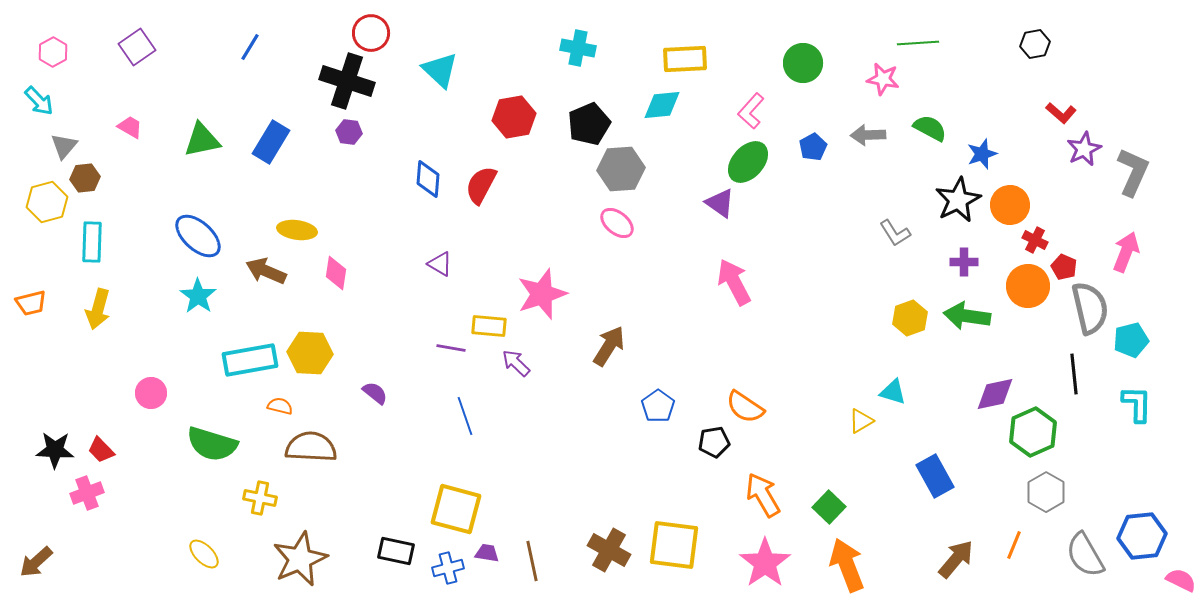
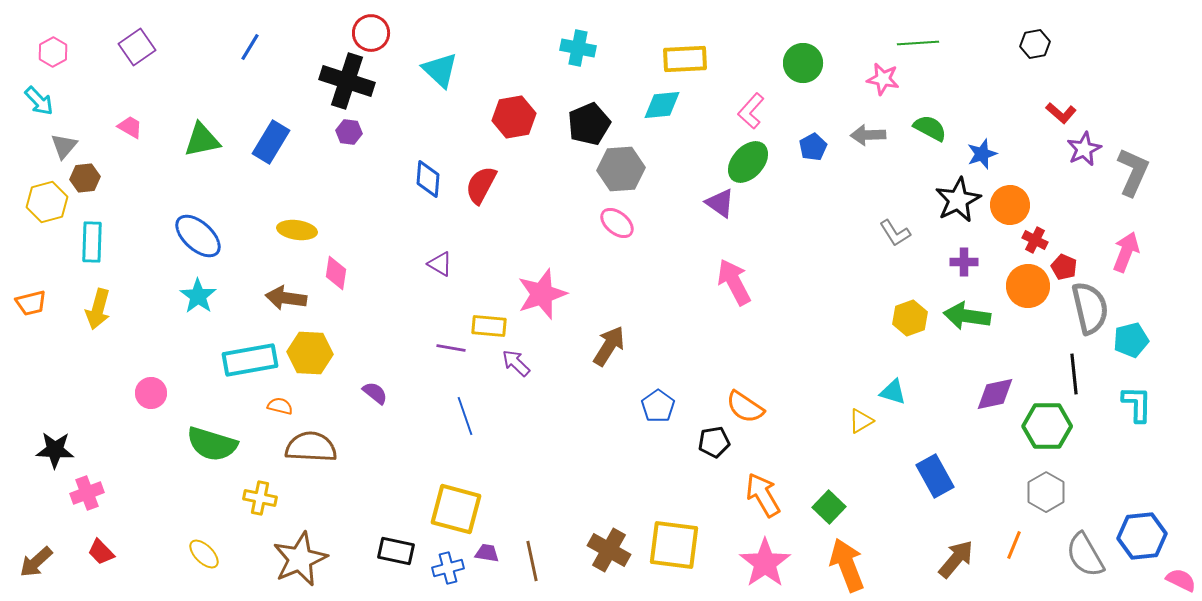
brown arrow at (266, 271): moved 20 px right, 27 px down; rotated 15 degrees counterclockwise
green hexagon at (1033, 432): moved 14 px right, 6 px up; rotated 24 degrees clockwise
red trapezoid at (101, 450): moved 102 px down
